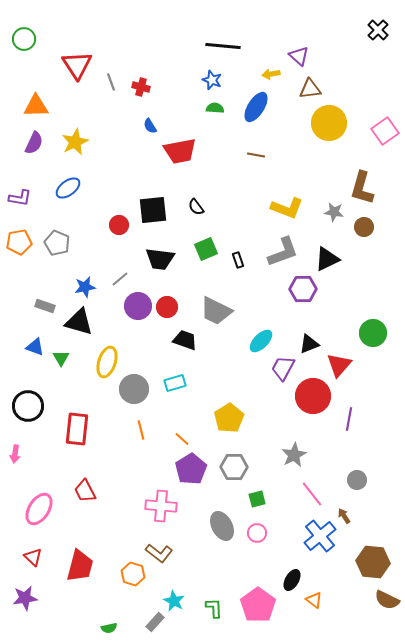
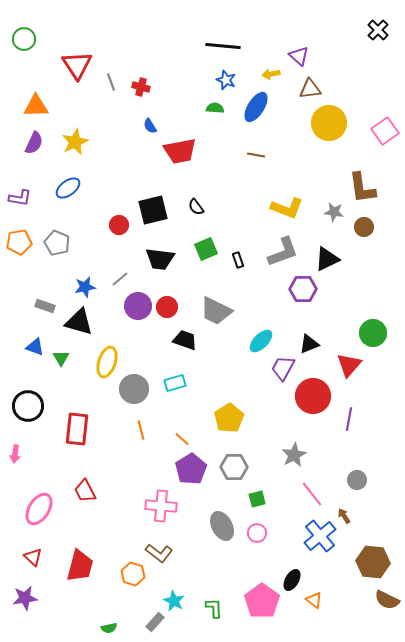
blue star at (212, 80): moved 14 px right
brown L-shape at (362, 188): rotated 24 degrees counterclockwise
black square at (153, 210): rotated 8 degrees counterclockwise
red triangle at (339, 365): moved 10 px right
pink pentagon at (258, 605): moved 4 px right, 4 px up
